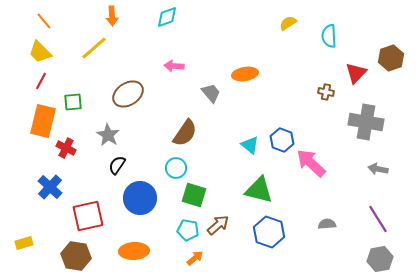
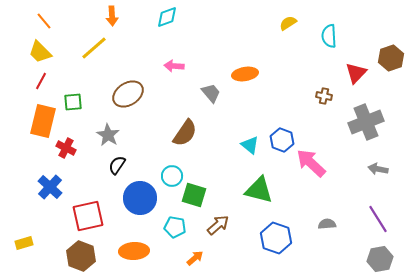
brown cross at (326, 92): moved 2 px left, 4 px down
gray cross at (366, 122): rotated 32 degrees counterclockwise
cyan circle at (176, 168): moved 4 px left, 8 px down
cyan pentagon at (188, 230): moved 13 px left, 3 px up
blue hexagon at (269, 232): moved 7 px right, 6 px down
brown hexagon at (76, 256): moved 5 px right; rotated 12 degrees clockwise
